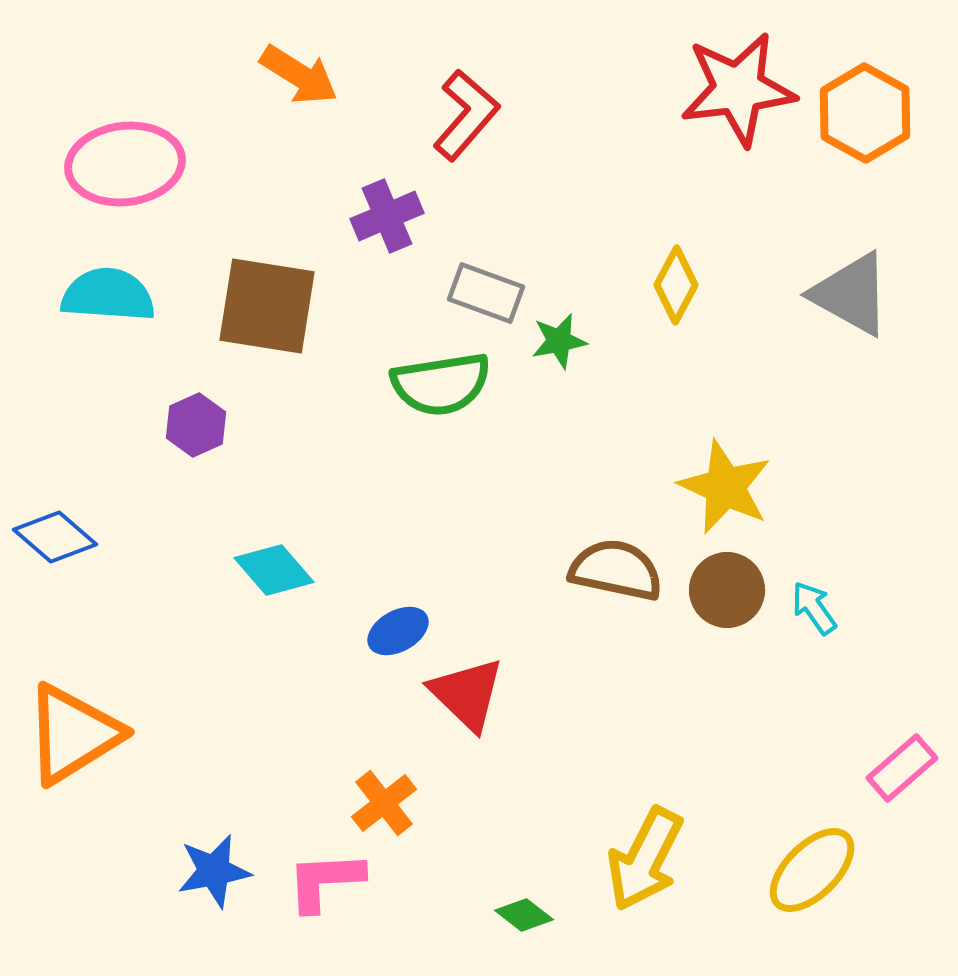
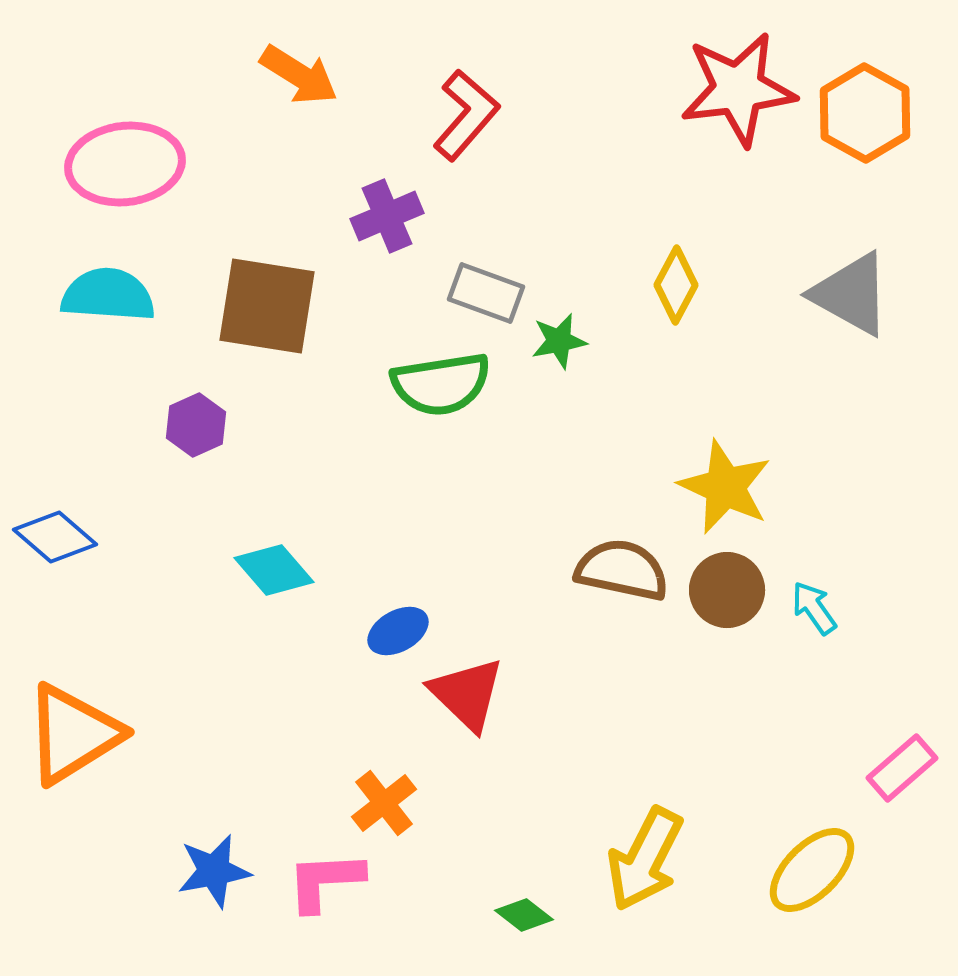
brown semicircle: moved 6 px right
